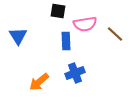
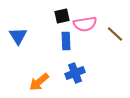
black square: moved 4 px right, 5 px down; rotated 21 degrees counterclockwise
